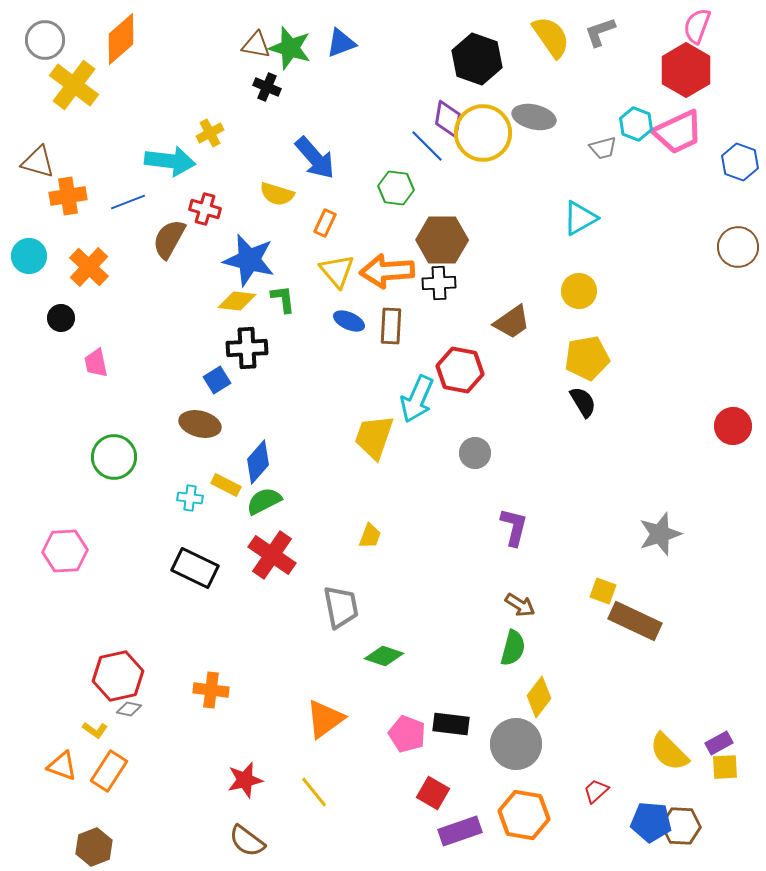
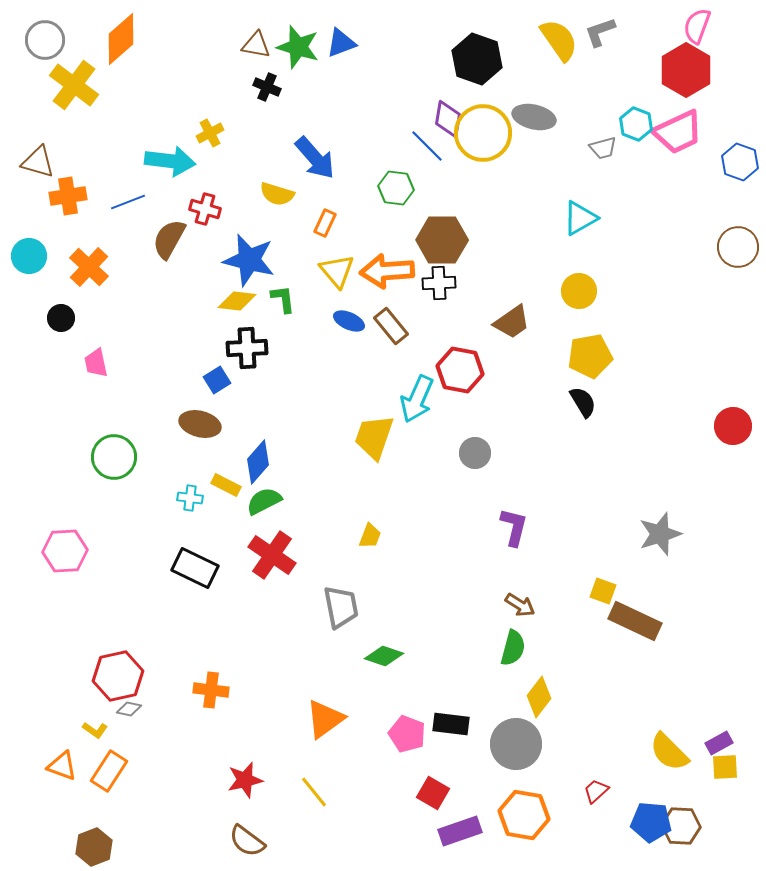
yellow semicircle at (551, 37): moved 8 px right, 3 px down
green star at (290, 48): moved 8 px right, 1 px up
brown rectangle at (391, 326): rotated 42 degrees counterclockwise
yellow pentagon at (587, 358): moved 3 px right, 2 px up
